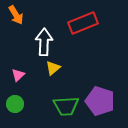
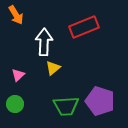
red rectangle: moved 1 px right, 4 px down
